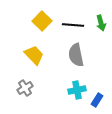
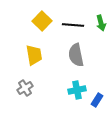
yellow trapezoid: rotated 35 degrees clockwise
